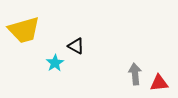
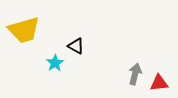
gray arrow: rotated 20 degrees clockwise
